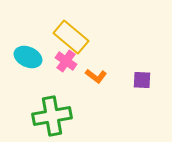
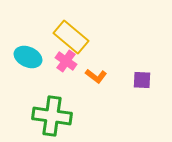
green cross: rotated 18 degrees clockwise
